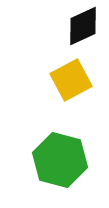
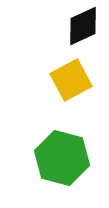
green hexagon: moved 2 px right, 2 px up
